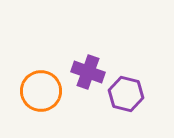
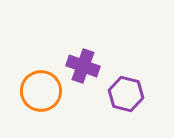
purple cross: moved 5 px left, 6 px up
